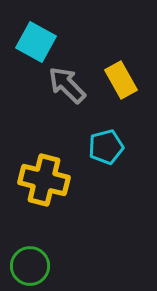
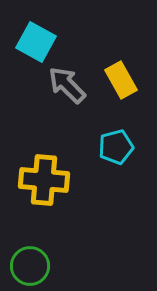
cyan pentagon: moved 10 px right
yellow cross: rotated 9 degrees counterclockwise
